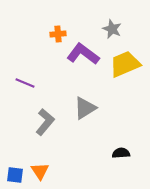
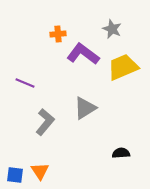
yellow trapezoid: moved 2 px left, 3 px down
